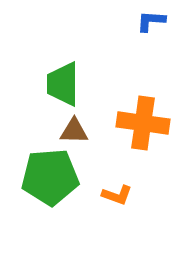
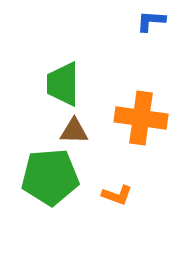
orange cross: moved 2 px left, 5 px up
